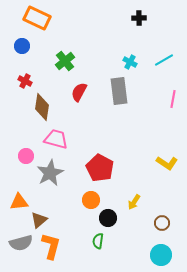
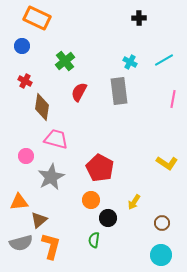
gray star: moved 1 px right, 4 px down
green semicircle: moved 4 px left, 1 px up
